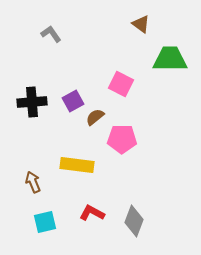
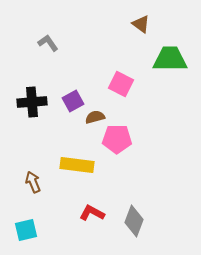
gray L-shape: moved 3 px left, 9 px down
brown semicircle: rotated 24 degrees clockwise
pink pentagon: moved 5 px left
cyan square: moved 19 px left, 8 px down
